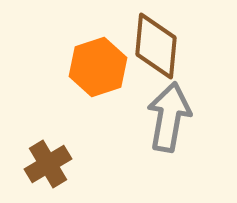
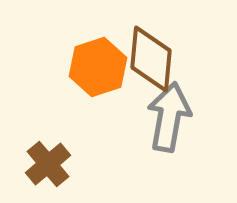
brown diamond: moved 5 px left, 13 px down
brown cross: rotated 9 degrees counterclockwise
